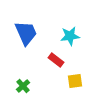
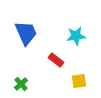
cyan star: moved 6 px right
yellow square: moved 4 px right
green cross: moved 2 px left, 2 px up
